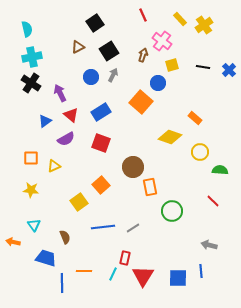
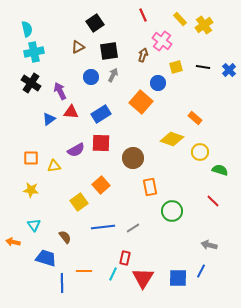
black square at (109, 51): rotated 24 degrees clockwise
cyan cross at (32, 57): moved 2 px right, 5 px up
yellow square at (172, 65): moved 4 px right, 2 px down
purple arrow at (60, 93): moved 2 px up
blue rectangle at (101, 112): moved 2 px down
red triangle at (71, 115): moved 3 px up; rotated 35 degrees counterclockwise
blue triangle at (45, 121): moved 4 px right, 2 px up
yellow diamond at (170, 137): moved 2 px right, 2 px down
purple semicircle at (66, 139): moved 10 px right, 11 px down
red square at (101, 143): rotated 18 degrees counterclockwise
yellow triangle at (54, 166): rotated 16 degrees clockwise
brown circle at (133, 167): moved 9 px up
green semicircle at (220, 170): rotated 14 degrees clockwise
brown semicircle at (65, 237): rotated 16 degrees counterclockwise
blue line at (201, 271): rotated 32 degrees clockwise
red triangle at (143, 276): moved 2 px down
